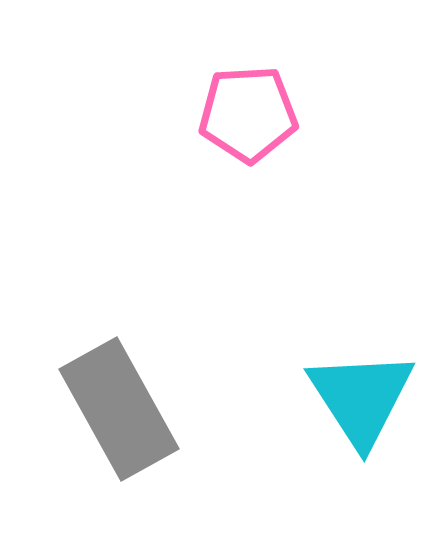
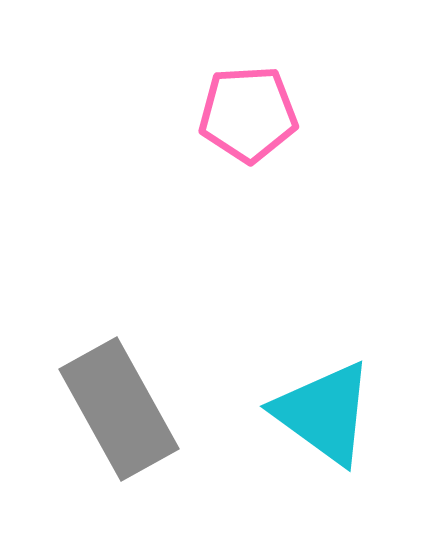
cyan triangle: moved 37 px left, 15 px down; rotated 21 degrees counterclockwise
